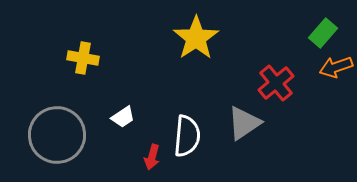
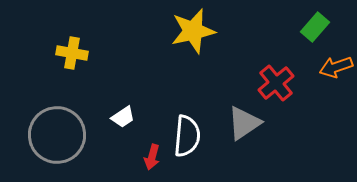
green rectangle: moved 8 px left, 6 px up
yellow star: moved 3 px left, 7 px up; rotated 21 degrees clockwise
yellow cross: moved 11 px left, 5 px up
